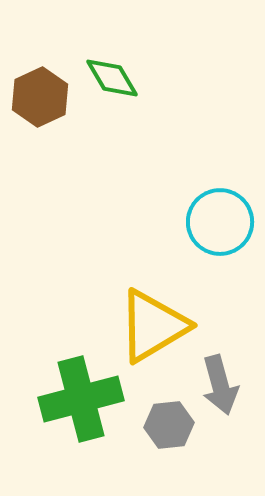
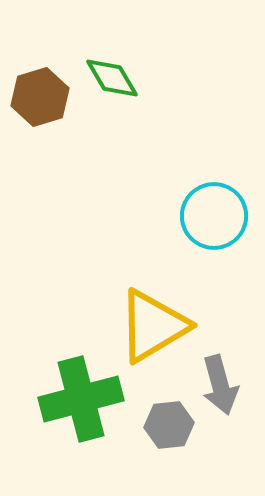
brown hexagon: rotated 8 degrees clockwise
cyan circle: moved 6 px left, 6 px up
